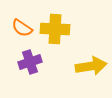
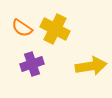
yellow cross: rotated 24 degrees clockwise
purple cross: moved 2 px right, 2 px down
